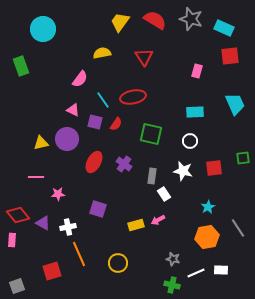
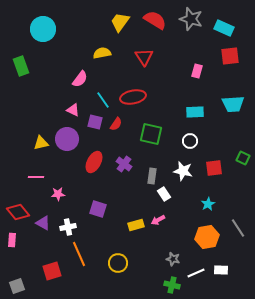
cyan trapezoid at (235, 104): moved 2 px left; rotated 110 degrees clockwise
green square at (243, 158): rotated 32 degrees clockwise
cyan star at (208, 207): moved 3 px up
red diamond at (18, 215): moved 3 px up
